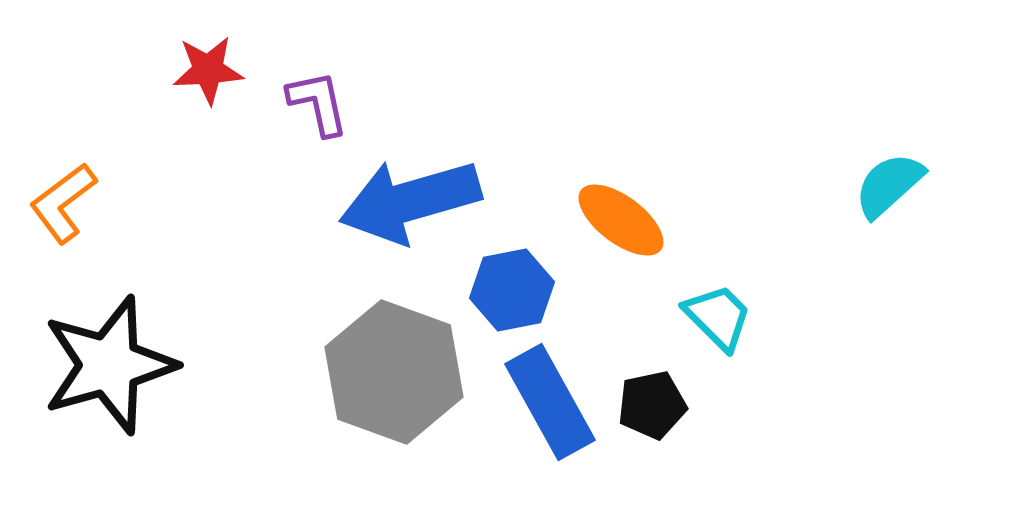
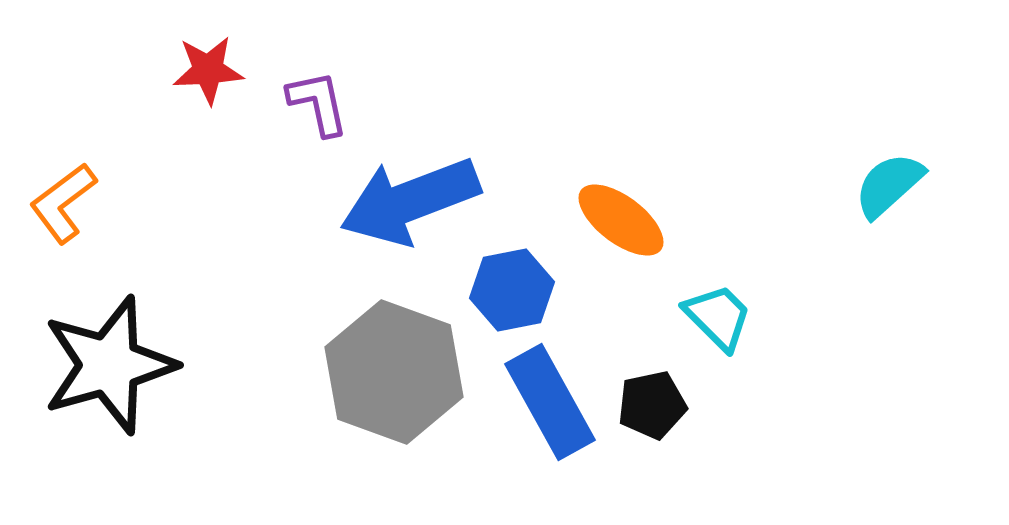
blue arrow: rotated 5 degrees counterclockwise
